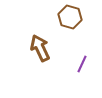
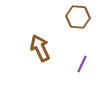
brown hexagon: moved 8 px right; rotated 10 degrees counterclockwise
